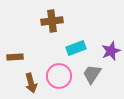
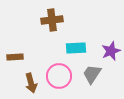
brown cross: moved 1 px up
cyan rectangle: rotated 18 degrees clockwise
